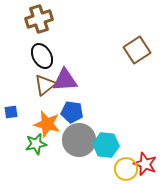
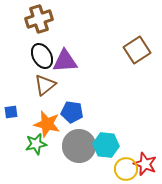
purple triangle: moved 19 px up
gray circle: moved 6 px down
